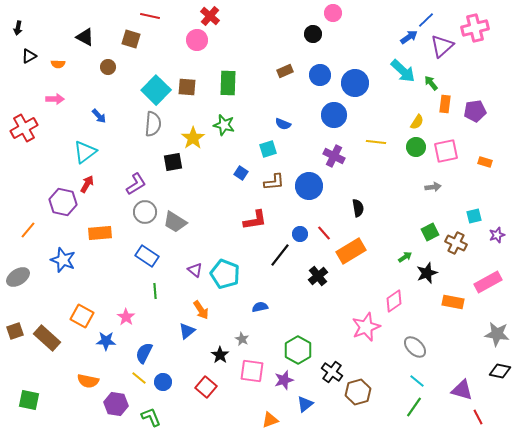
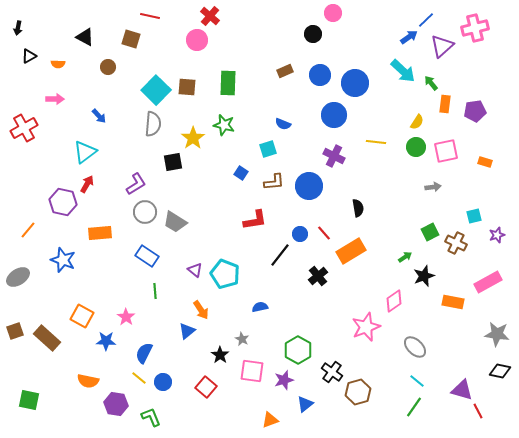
black star at (427, 273): moved 3 px left, 3 px down
red line at (478, 417): moved 6 px up
